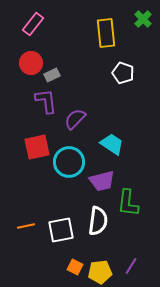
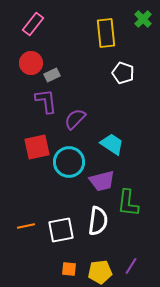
orange square: moved 6 px left, 2 px down; rotated 21 degrees counterclockwise
